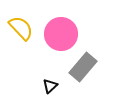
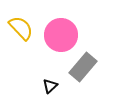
pink circle: moved 1 px down
